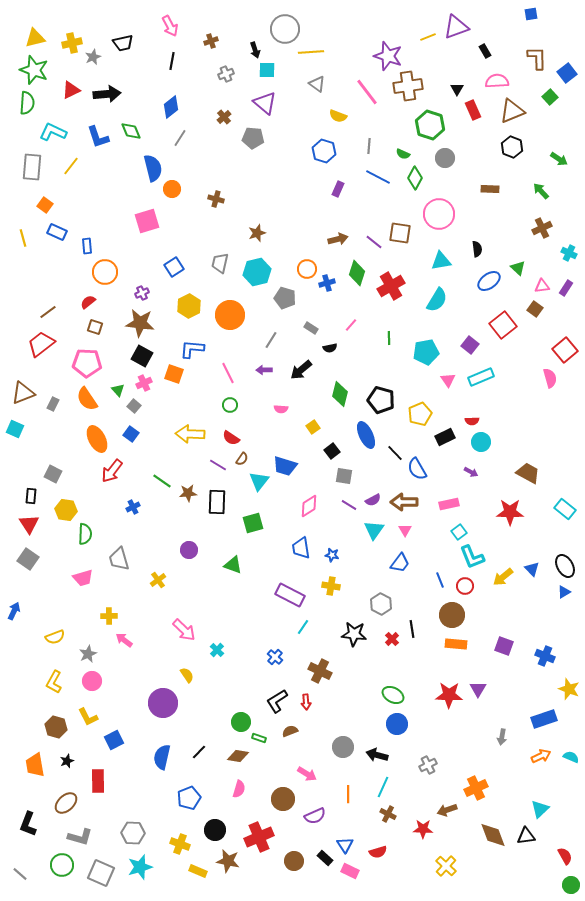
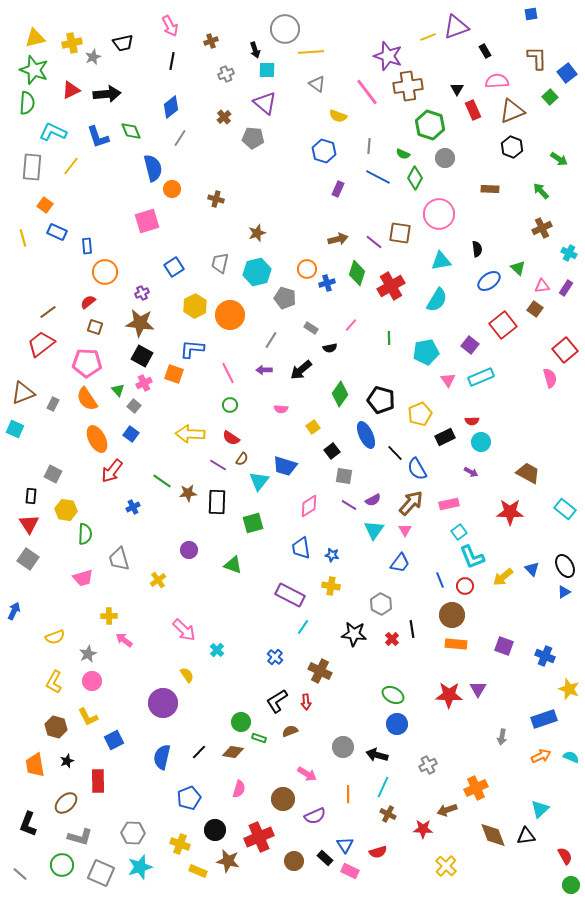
yellow hexagon at (189, 306): moved 6 px right
green diamond at (340, 394): rotated 20 degrees clockwise
brown arrow at (404, 502): moved 7 px right, 1 px down; rotated 132 degrees clockwise
brown diamond at (238, 756): moved 5 px left, 4 px up
